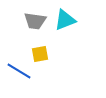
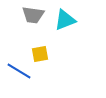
gray trapezoid: moved 2 px left, 6 px up
